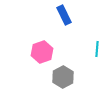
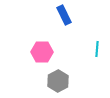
pink hexagon: rotated 20 degrees clockwise
gray hexagon: moved 5 px left, 4 px down
